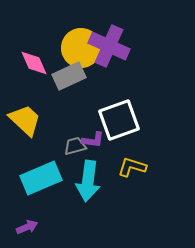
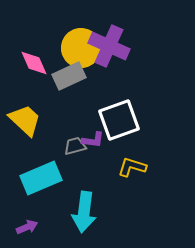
cyan arrow: moved 4 px left, 31 px down
